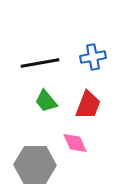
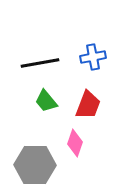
pink diamond: rotated 44 degrees clockwise
